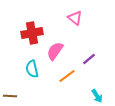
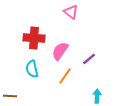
pink triangle: moved 4 px left, 6 px up
red cross: moved 2 px right, 5 px down; rotated 15 degrees clockwise
pink semicircle: moved 5 px right
orange line: moved 2 px left; rotated 18 degrees counterclockwise
cyan arrow: rotated 144 degrees counterclockwise
